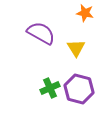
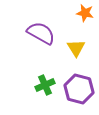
green cross: moved 5 px left, 3 px up
